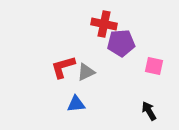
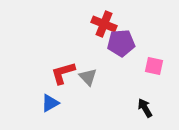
red cross: rotated 10 degrees clockwise
red L-shape: moved 6 px down
gray triangle: moved 2 px right, 5 px down; rotated 48 degrees counterclockwise
blue triangle: moved 26 px left, 1 px up; rotated 24 degrees counterclockwise
black arrow: moved 4 px left, 3 px up
